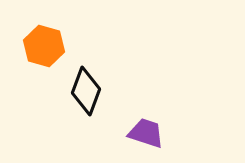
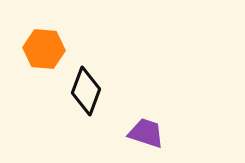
orange hexagon: moved 3 px down; rotated 12 degrees counterclockwise
